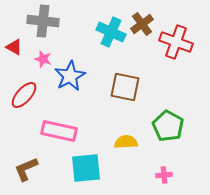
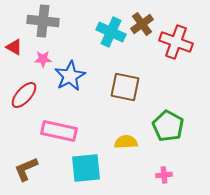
pink star: rotated 18 degrees counterclockwise
